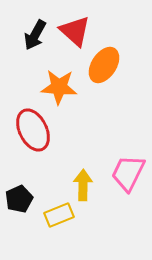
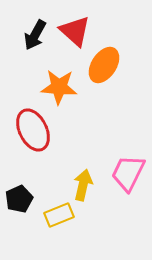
yellow arrow: rotated 12 degrees clockwise
